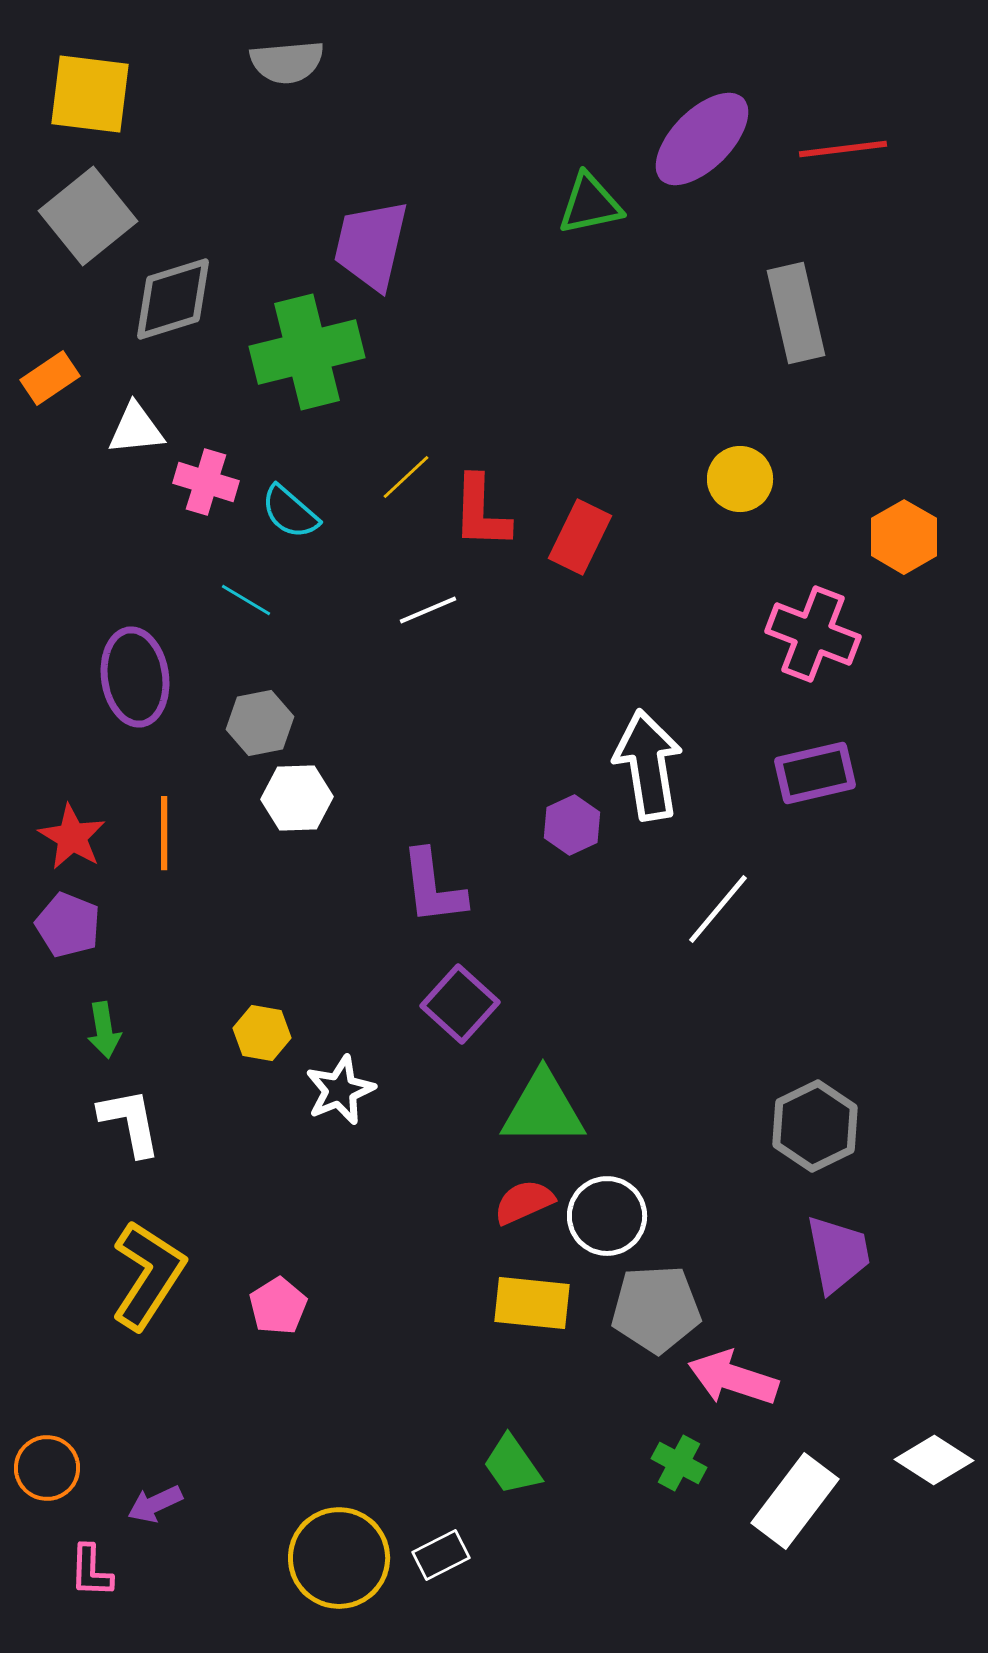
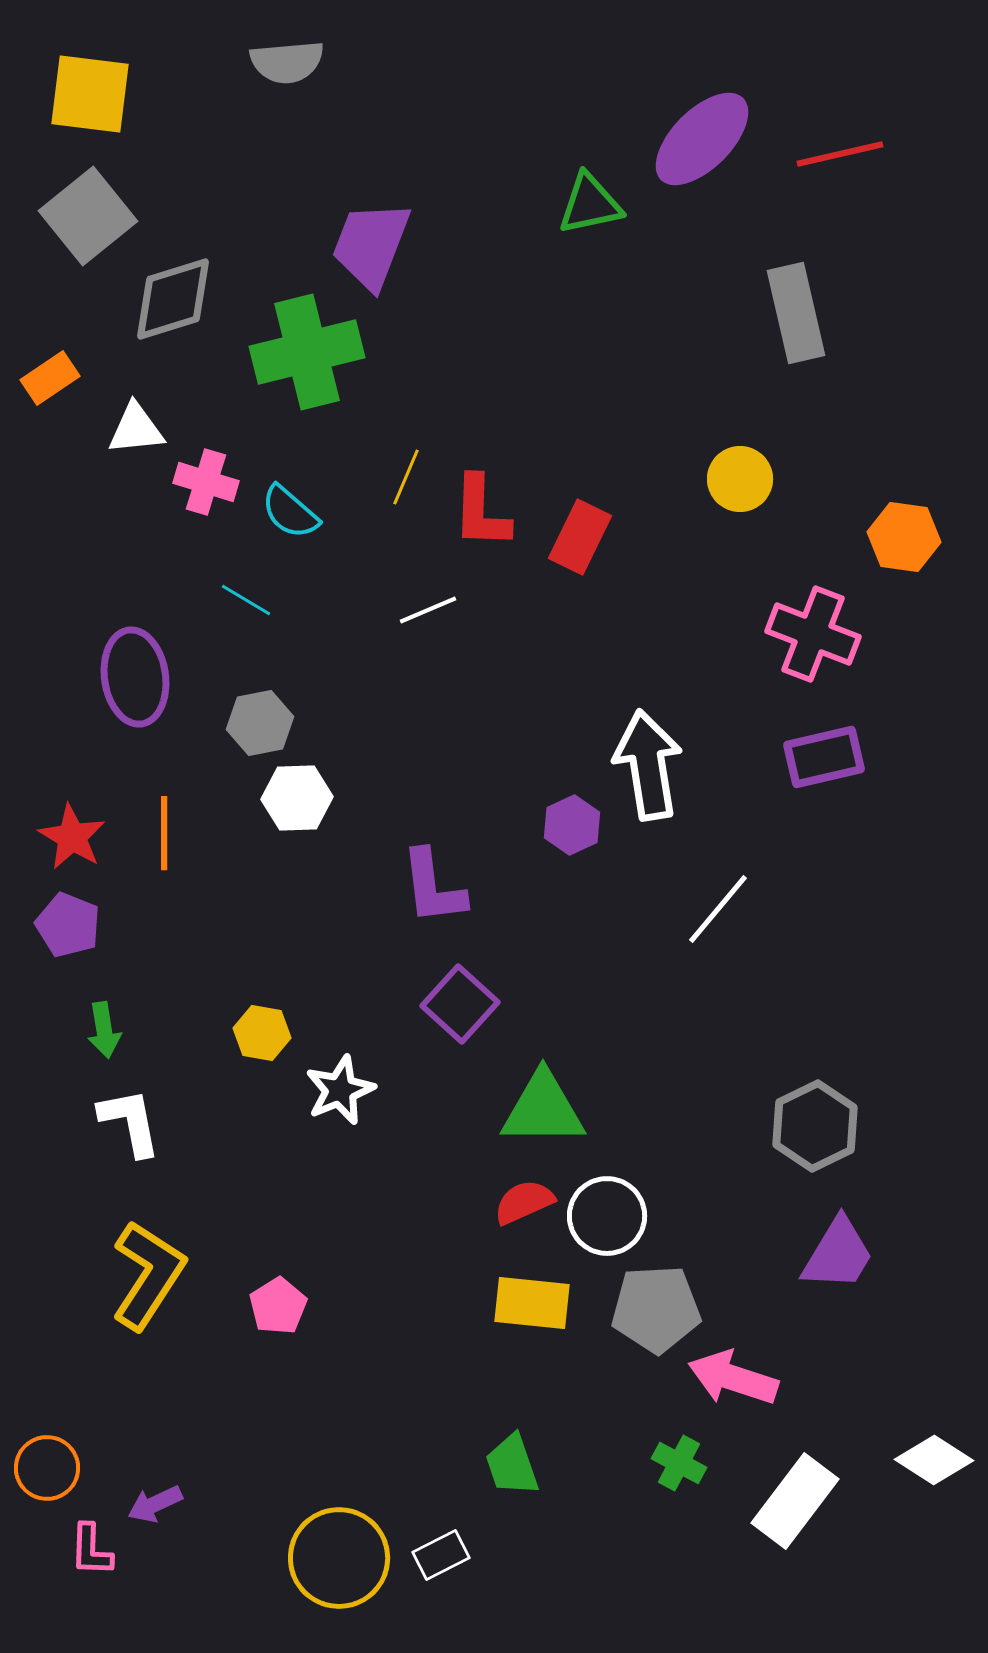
red line at (843, 149): moved 3 px left, 5 px down; rotated 6 degrees counterclockwise
purple trapezoid at (371, 245): rotated 8 degrees clockwise
yellow line at (406, 477): rotated 24 degrees counterclockwise
orange hexagon at (904, 537): rotated 22 degrees counterclockwise
purple rectangle at (815, 773): moved 9 px right, 16 px up
purple trapezoid at (838, 1254): rotated 42 degrees clockwise
green trapezoid at (512, 1465): rotated 16 degrees clockwise
pink L-shape at (91, 1571): moved 21 px up
